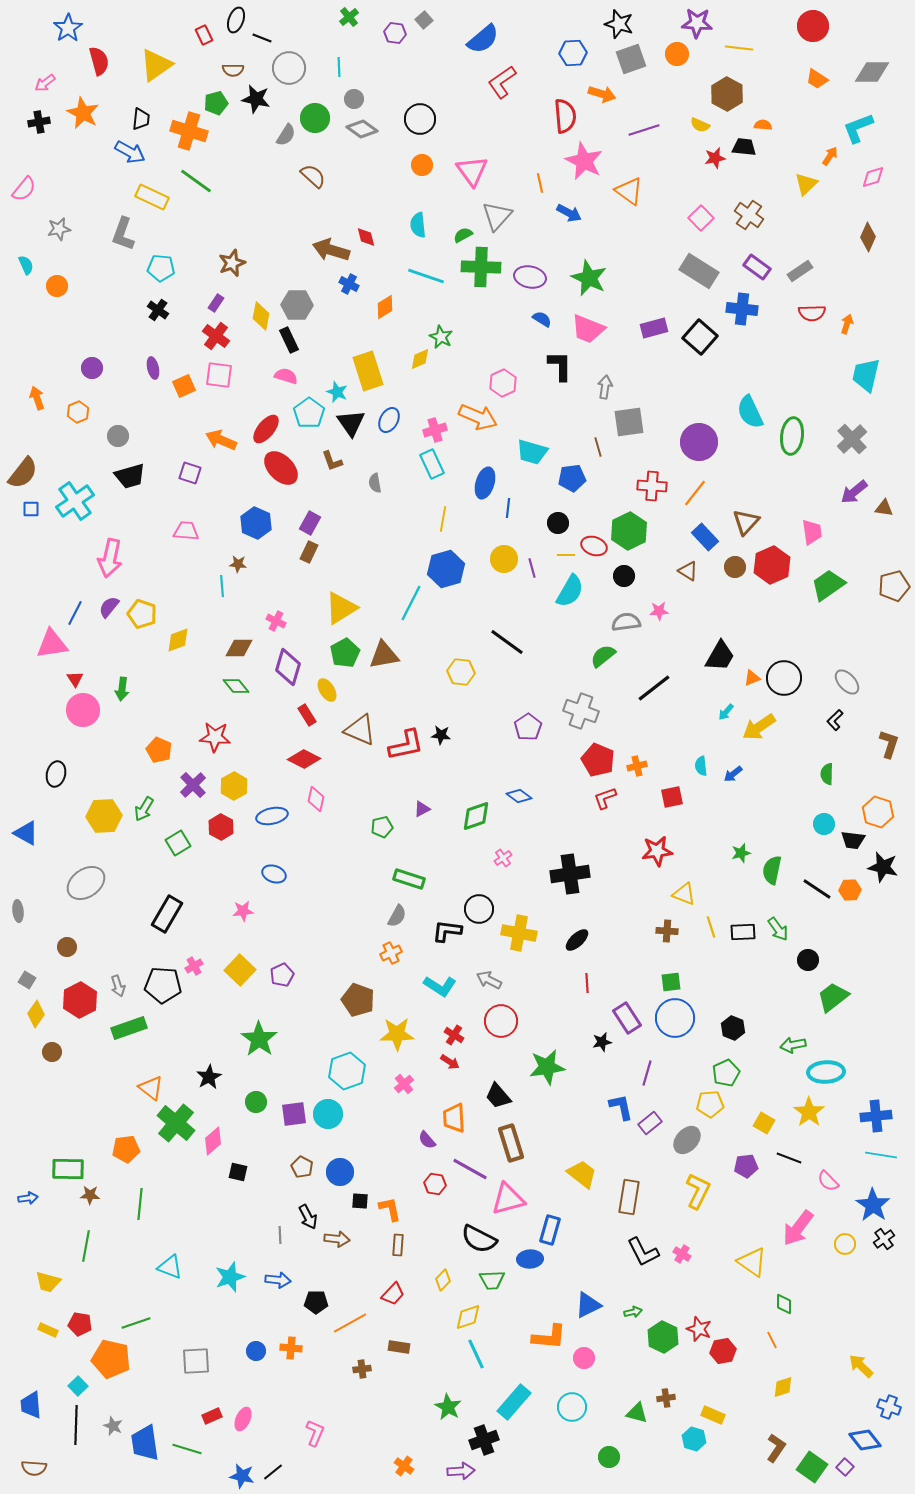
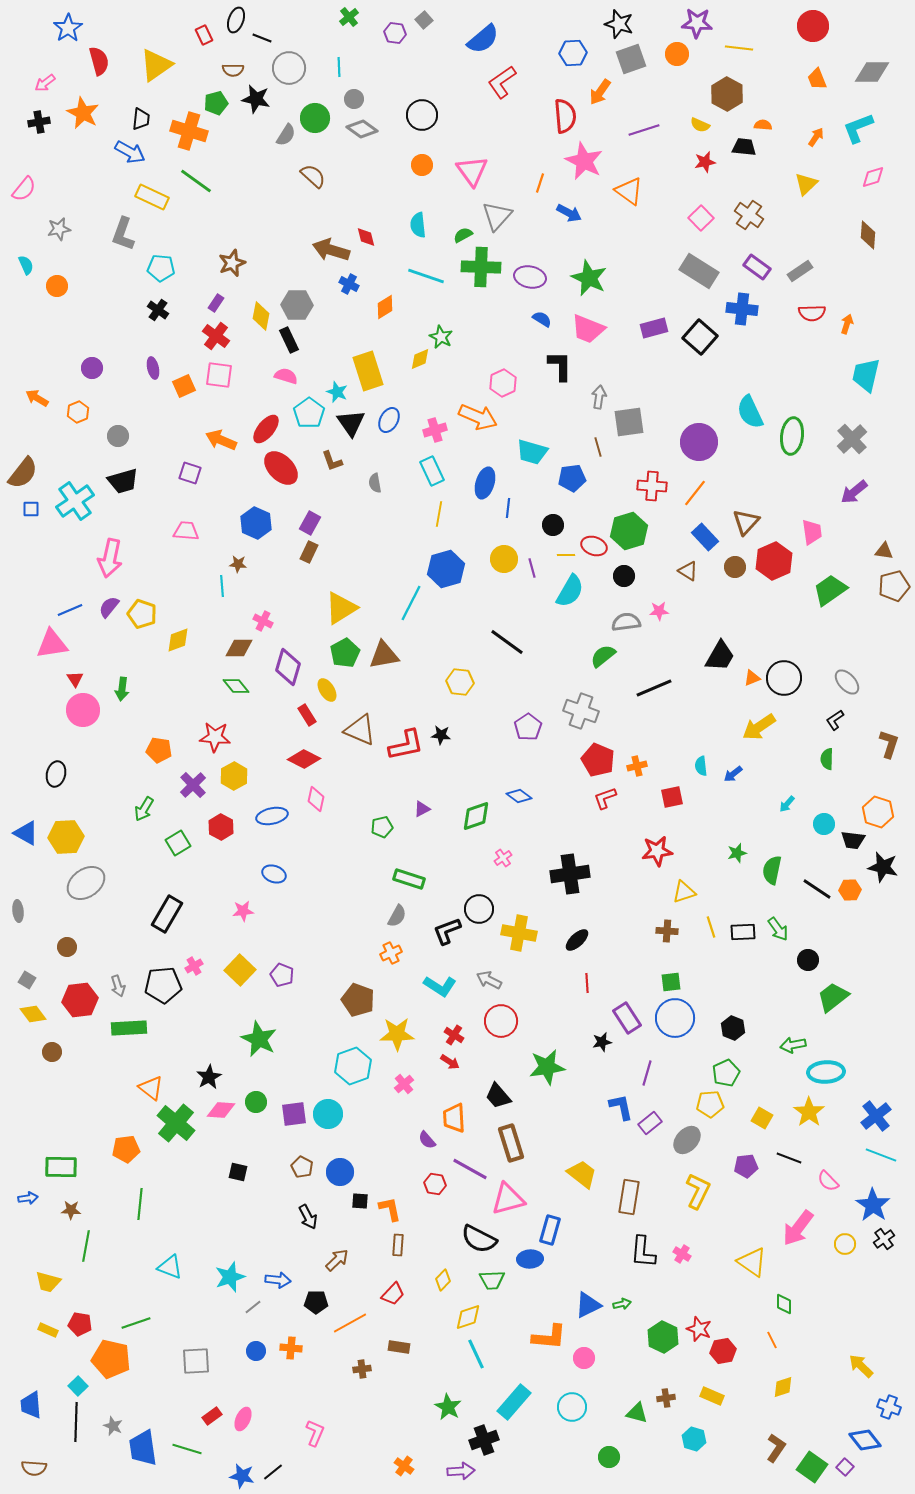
orange trapezoid at (817, 79): rotated 35 degrees clockwise
orange arrow at (602, 94): moved 2 px left, 2 px up; rotated 108 degrees clockwise
black circle at (420, 119): moved 2 px right, 4 px up
orange arrow at (830, 156): moved 14 px left, 19 px up
red star at (715, 158): moved 10 px left, 4 px down
orange line at (540, 183): rotated 30 degrees clockwise
brown diamond at (868, 237): moved 2 px up; rotated 20 degrees counterclockwise
gray arrow at (605, 387): moved 6 px left, 10 px down
orange arrow at (37, 398): rotated 40 degrees counterclockwise
cyan rectangle at (432, 464): moved 7 px down
black trapezoid at (130, 476): moved 7 px left, 5 px down
brown triangle at (884, 508): moved 43 px down
yellow line at (443, 519): moved 4 px left, 5 px up
black circle at (558, 523): moved 5 px left, 2 px down
green hexagon at (629, 531): rotated 9 degrees clockwise
red hexagon at (772, 565): moved 2 px right, 4 px up
green trapezoid at (828, 585): moved 2 px right, 5 px down
blue line at (75, 613): moved 5 px left, 3 px up; rotated 40 degrees clockwise
pink cross at (276, 621): moved 13 px left
yellow hexagon at (461, 672): moved 1 px left, 10 px down
black line at (654, 688): rotated 15 degrees clockwise
cyan arrow at (726, 712): moved 61 px right, 92 px down
black L-shape at (835, 720): rotated 10 degrees clockwise
orange pentagon at (159, 750): rotated 15 degrees counterclockwise
green semicircle at (827, 774): moved 15 px up
yellow hexagon at (234, 786): moved 10 px up
yellow hexagon at (104, 816): moved 38 px left, 21 px down
green star at (741, 853): moved 4 px left
yellow triangle at (684, 894): moved 2 px up; rotated 40 degrees counterclockwise
black L-shape at (447, 931): rotated 28 degrees counterclockwise
purple pentagon at (282, 975): rotated 25 degrees counterclockwise
black pentagon at (163, 985): rotated 9 degrees counterclockwise
red hexagon at (80, 1000): rotated 20 degrees clockwise
yellow diamond at (36, 1014): moved 3 px left; rotated 72 degrees counterclockwise
green rectangle at (129, 1028): rotated 16 degrees clockwise
green star at (259, 1039): rotated 9 degrees counterclockwise
cyan hexagon at (347, 1071): moved 6 px right, 5 px up
blue cross at (876, 1116): rotated 32 degrees counterclockwise
yellow square at (764, 1123): moved 2 px left, 5 px up
pink diamond at (213, 1141): moved 8 px right, 31 px up; rotated 44 degrees clockwise
cyan line at (881, 1155): rotated 12 degrees clockwise
green rectangle at (68, 1169): moved 7 px left, 2 px up
brown star at (90, 1195): moved 19 px left, 15 px down
gray line at (280, 1235): moved 27 px left, 72 px down; rotated 54 degrees clockwise
brown arrow at (337, 1239): moved 21 px down; rotated 50 degrees counterclockwise
black L-shape at (643, 1252): rotated 32 degrees clockwise
green arrow at (633, 1312): moved 11 px left, 8 px up
yellow rectangle at (713, 1415): moved 1 px left, 19 px up
red rectangle at (212, 1416): rotated 12 degrees counterclockwise
black line at (76, 1425): moved 3 px up
blue trapezoid at (145, 1443): moved 2 px left, 5 px down
